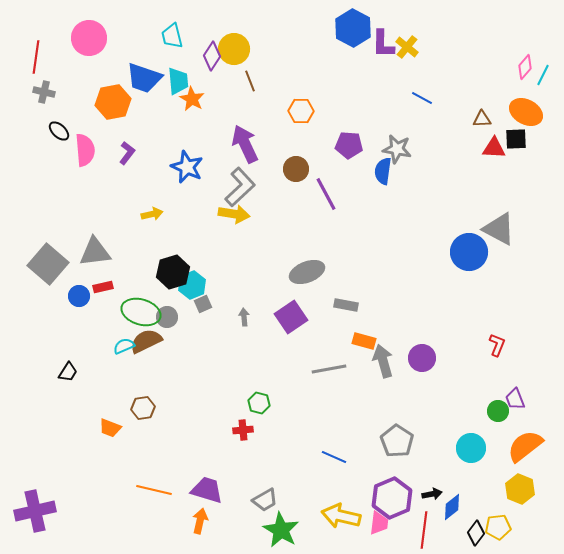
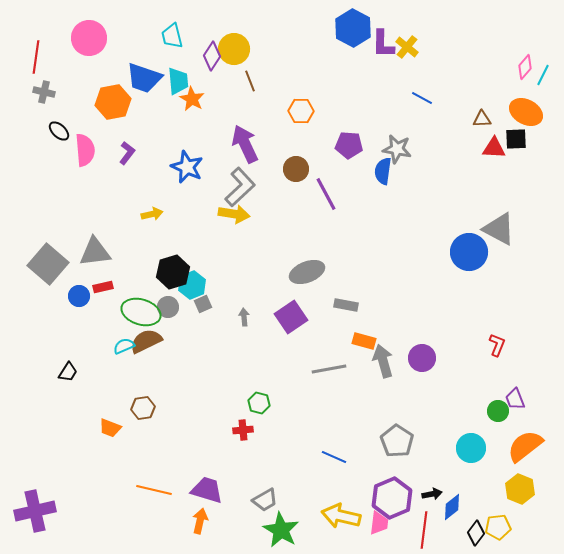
gray circle at (167, 317): moved 1 px right, 10 px up
